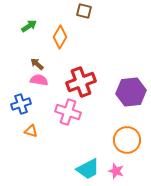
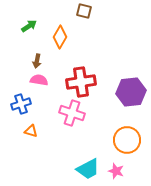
brown arrow: moved 3 px up; rotated 120 degrees counterclockwise
red cross: rotated 12 degrees clockwise
pink cross: moved 4 px right, 1 px down
